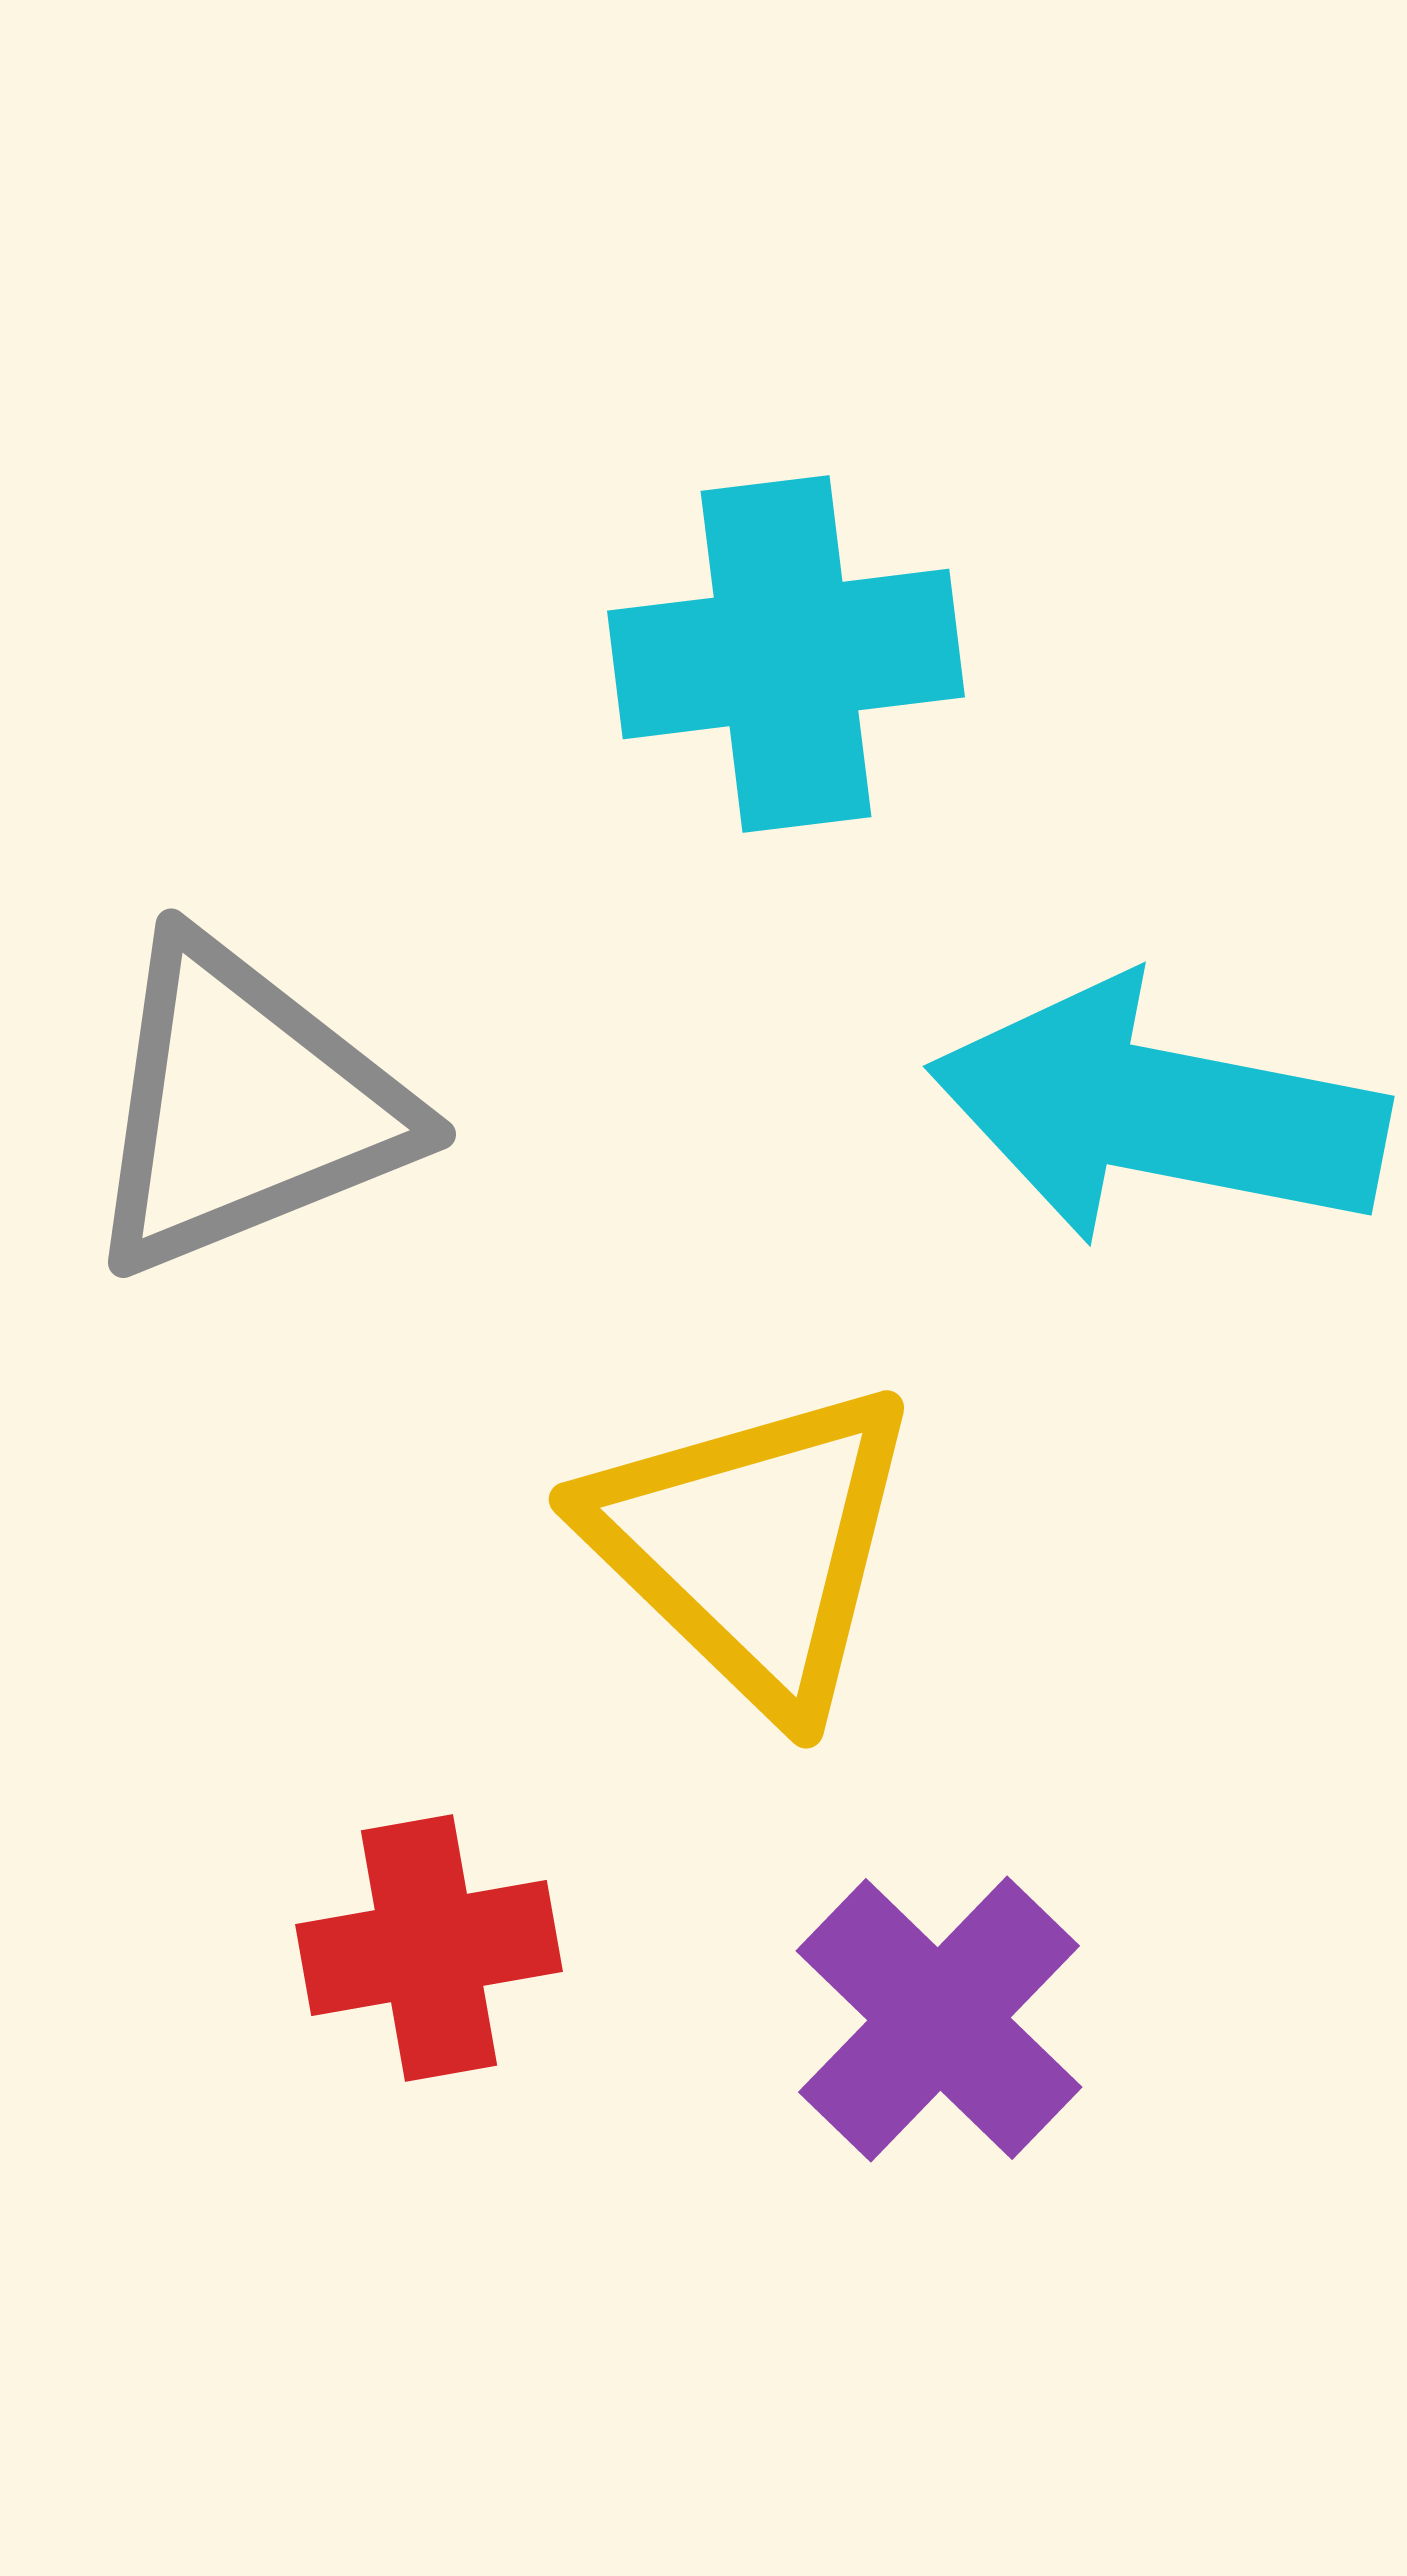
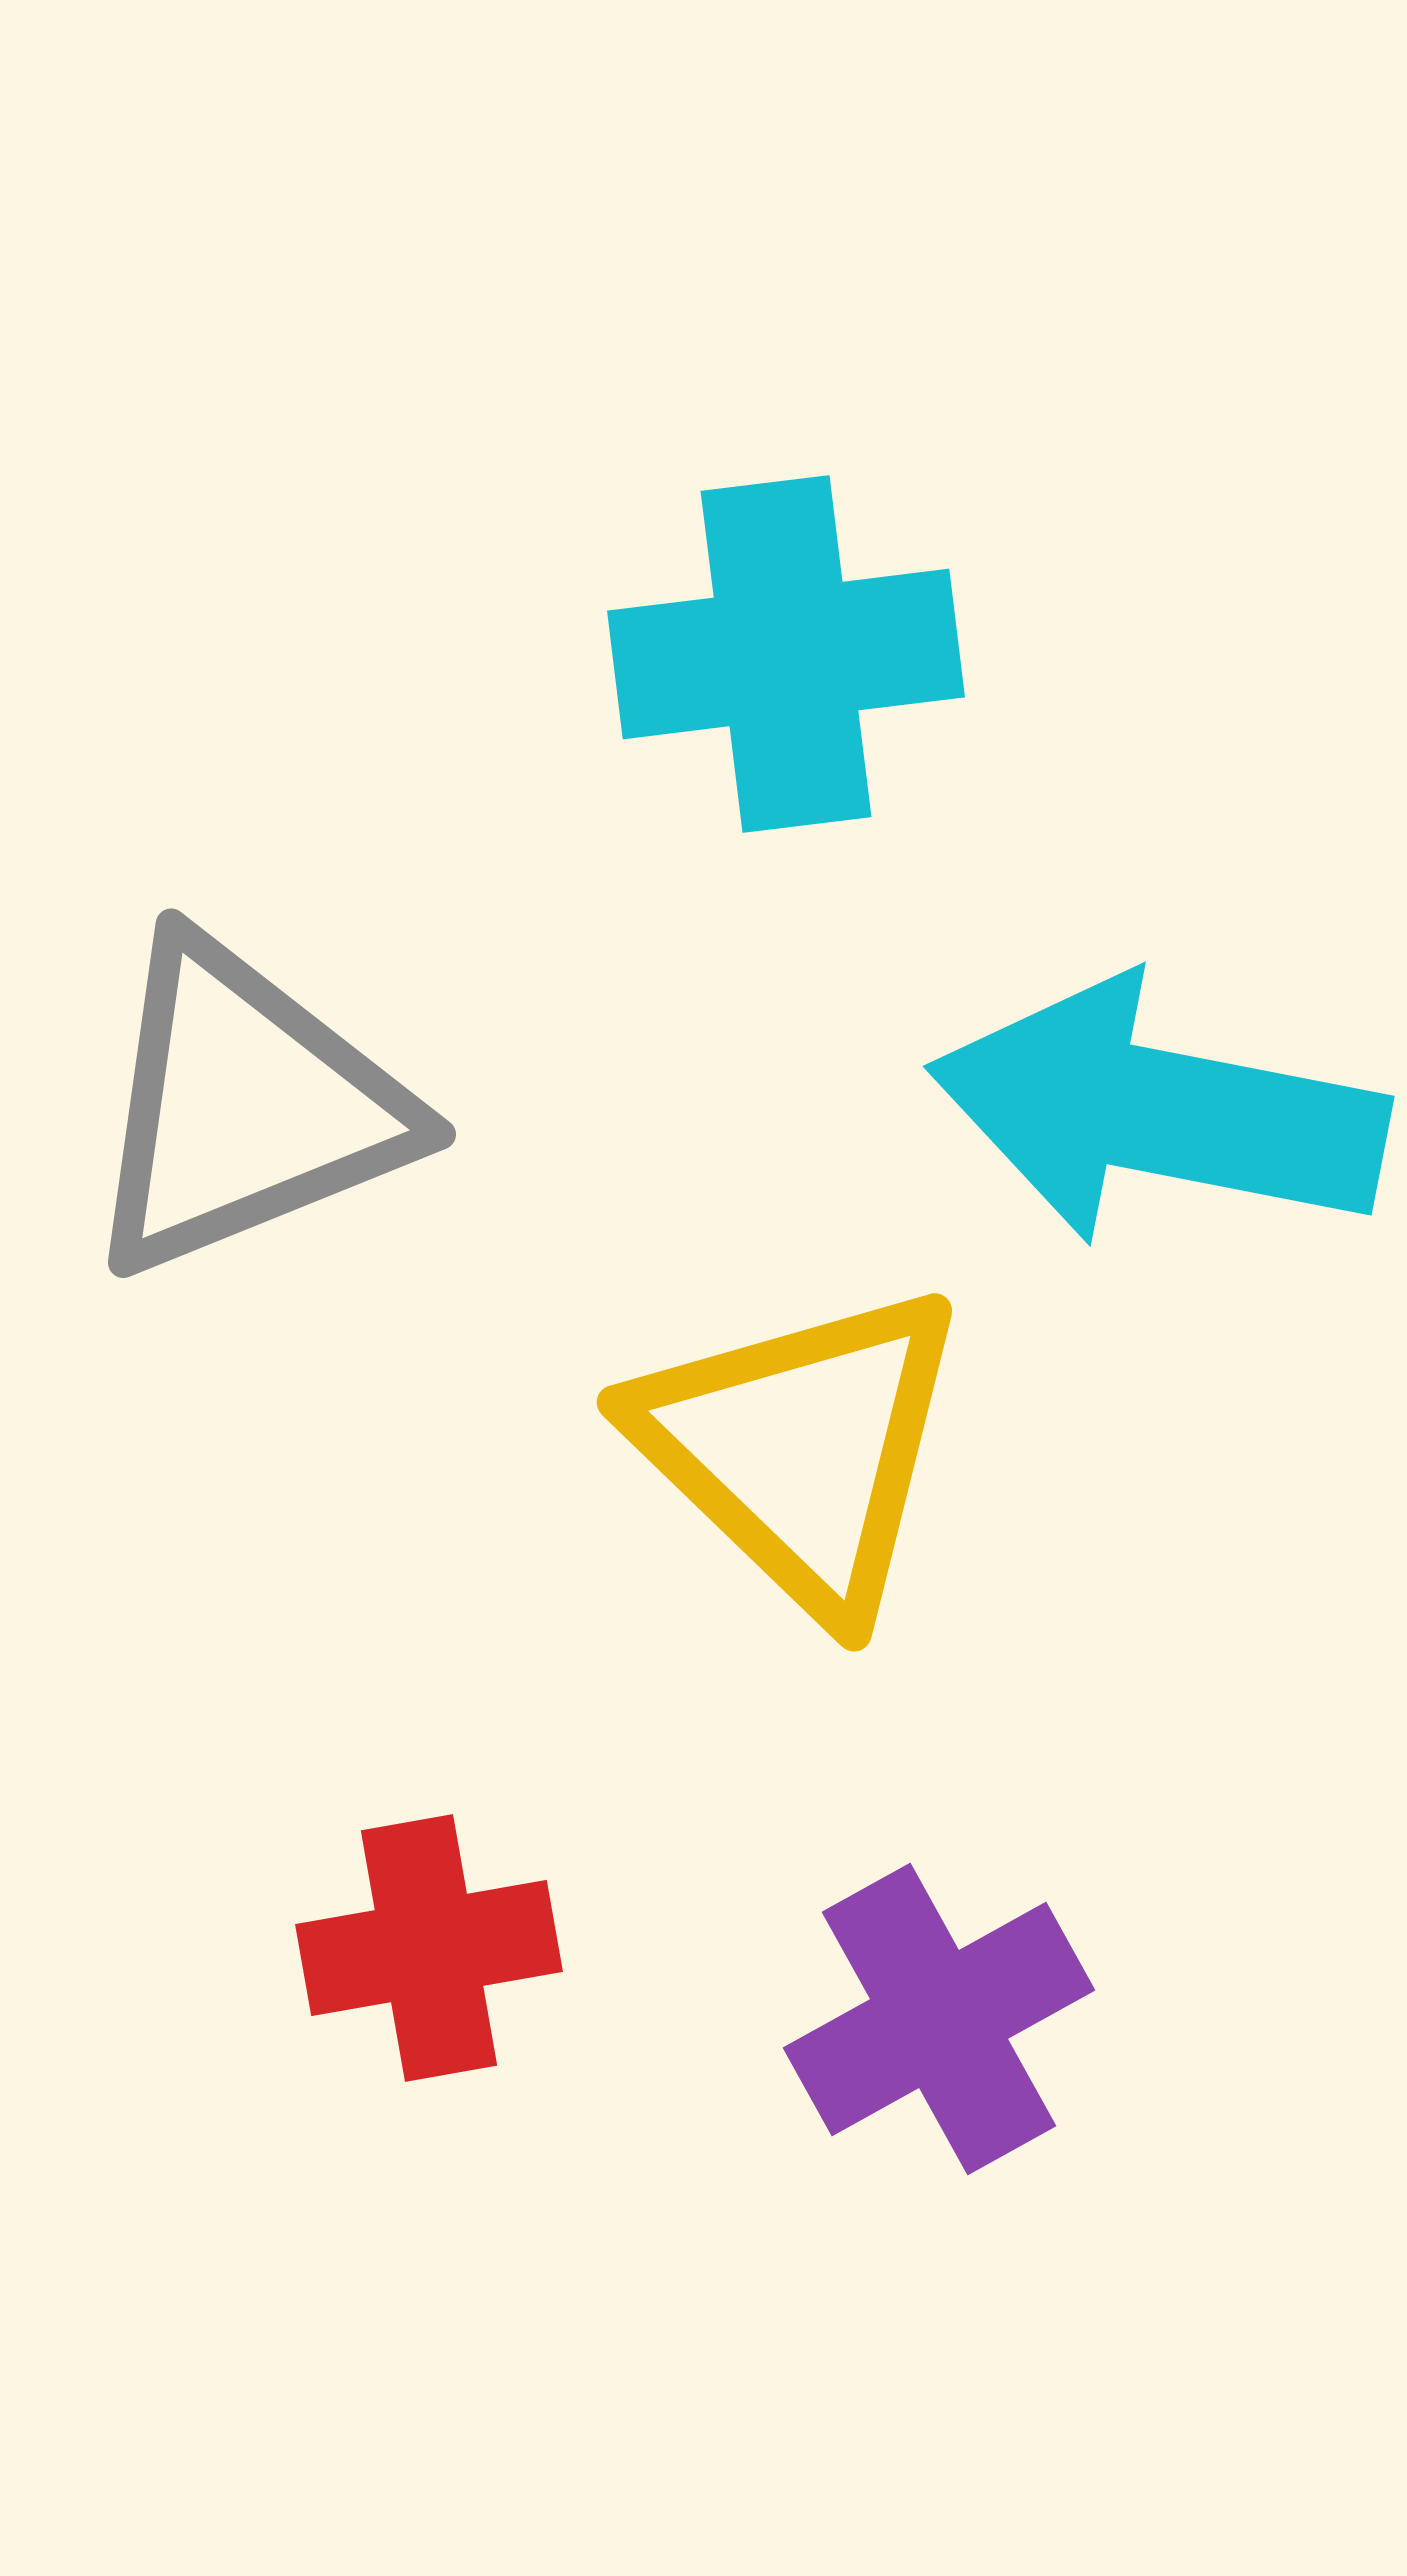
yellow triangle: moved 48 px right, 97 px up
purple cross: rotated 17 degrees clockwise
